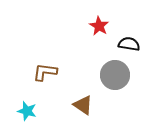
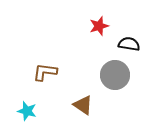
red star: rotated 24 degrees clockwise
